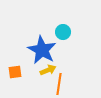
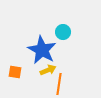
orange square: rotated 16 degrees clockwise
